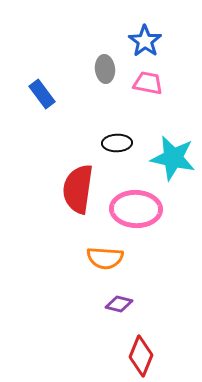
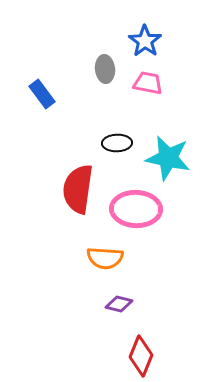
cyan star: moved 5 px left
